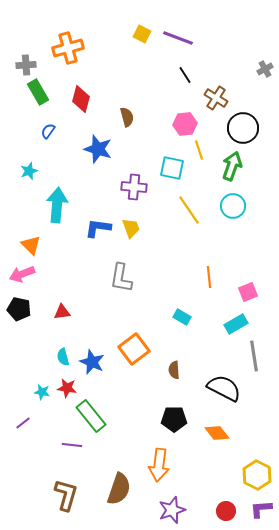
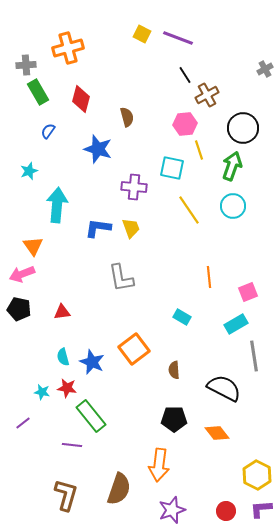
brown cross at (216, 98): moved 9 px left, 3 px up; rotated 30 degrees clockwise
orange triangle at (31, 245): moved 2 px right, 1 px down; rotated 10 degrees clockwise
gray L-shape at (121, 278): rotated 20 degrees counterclockwise
